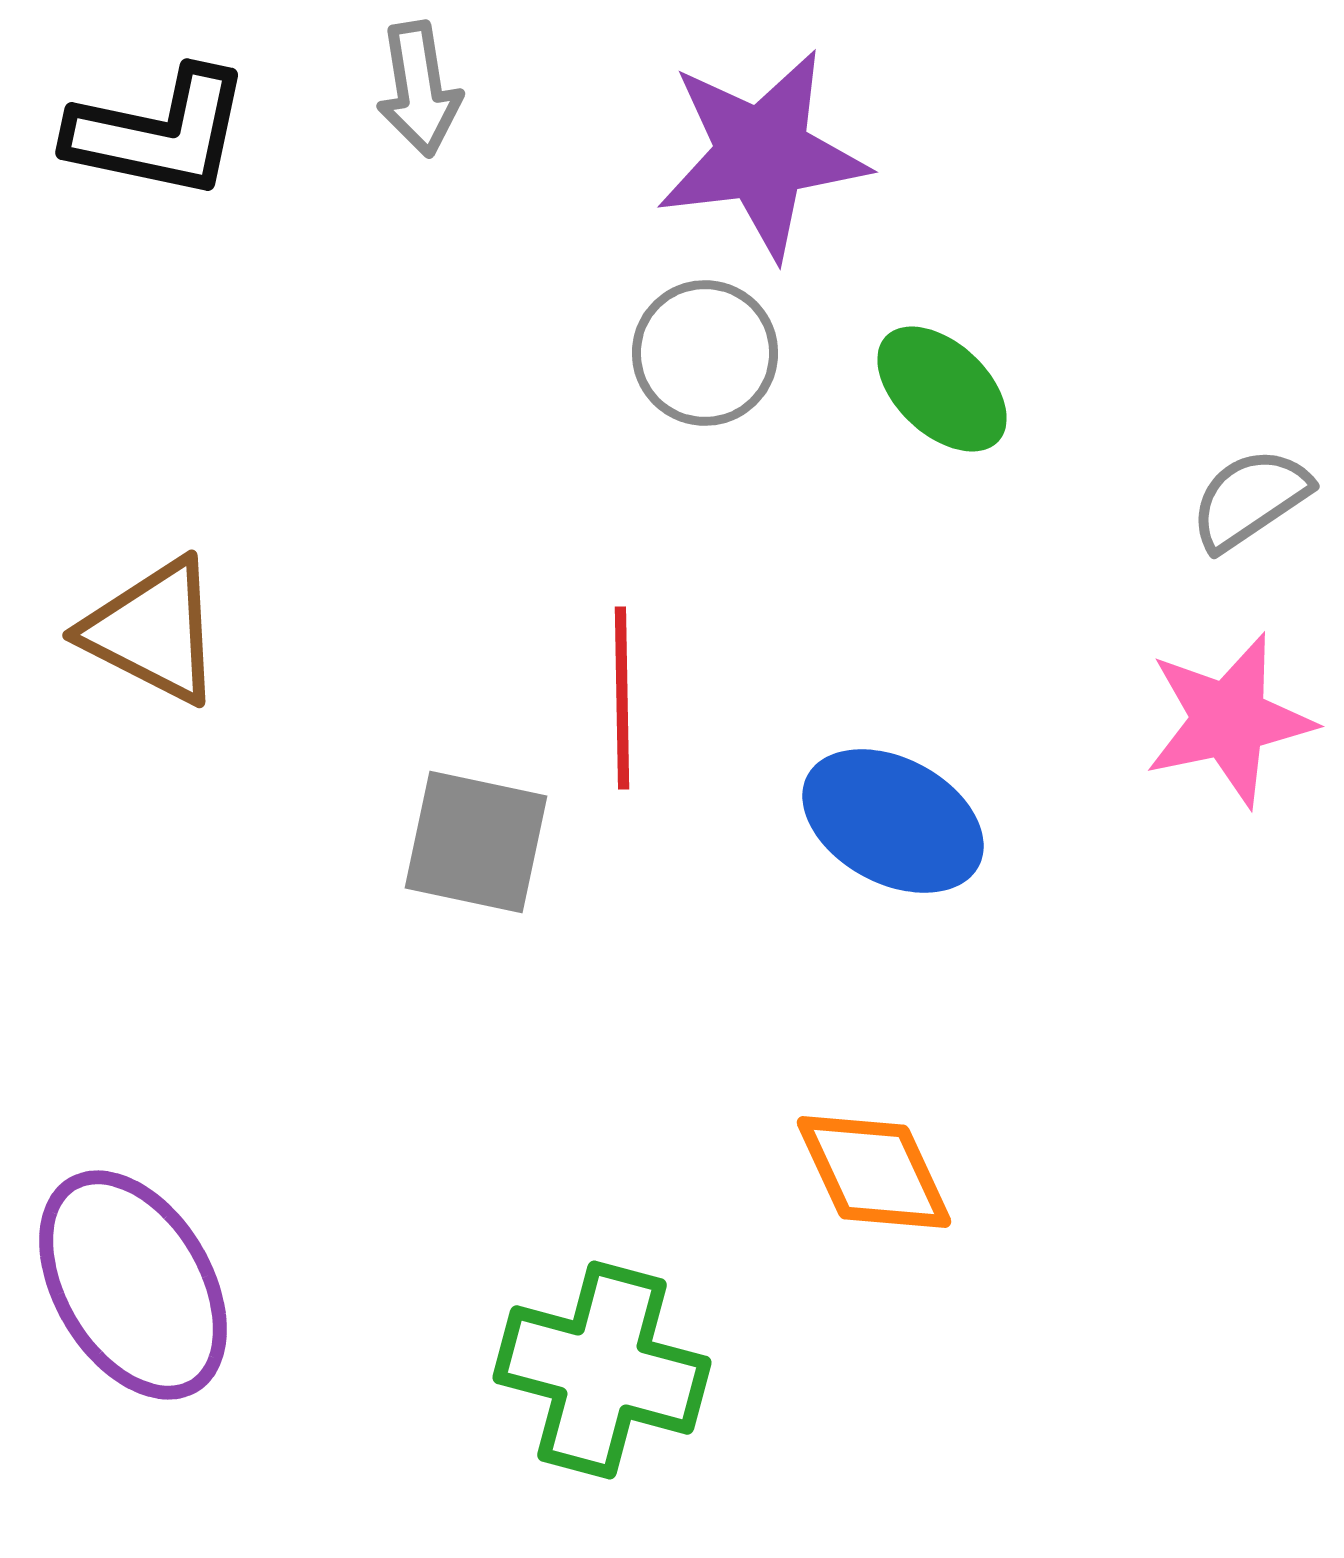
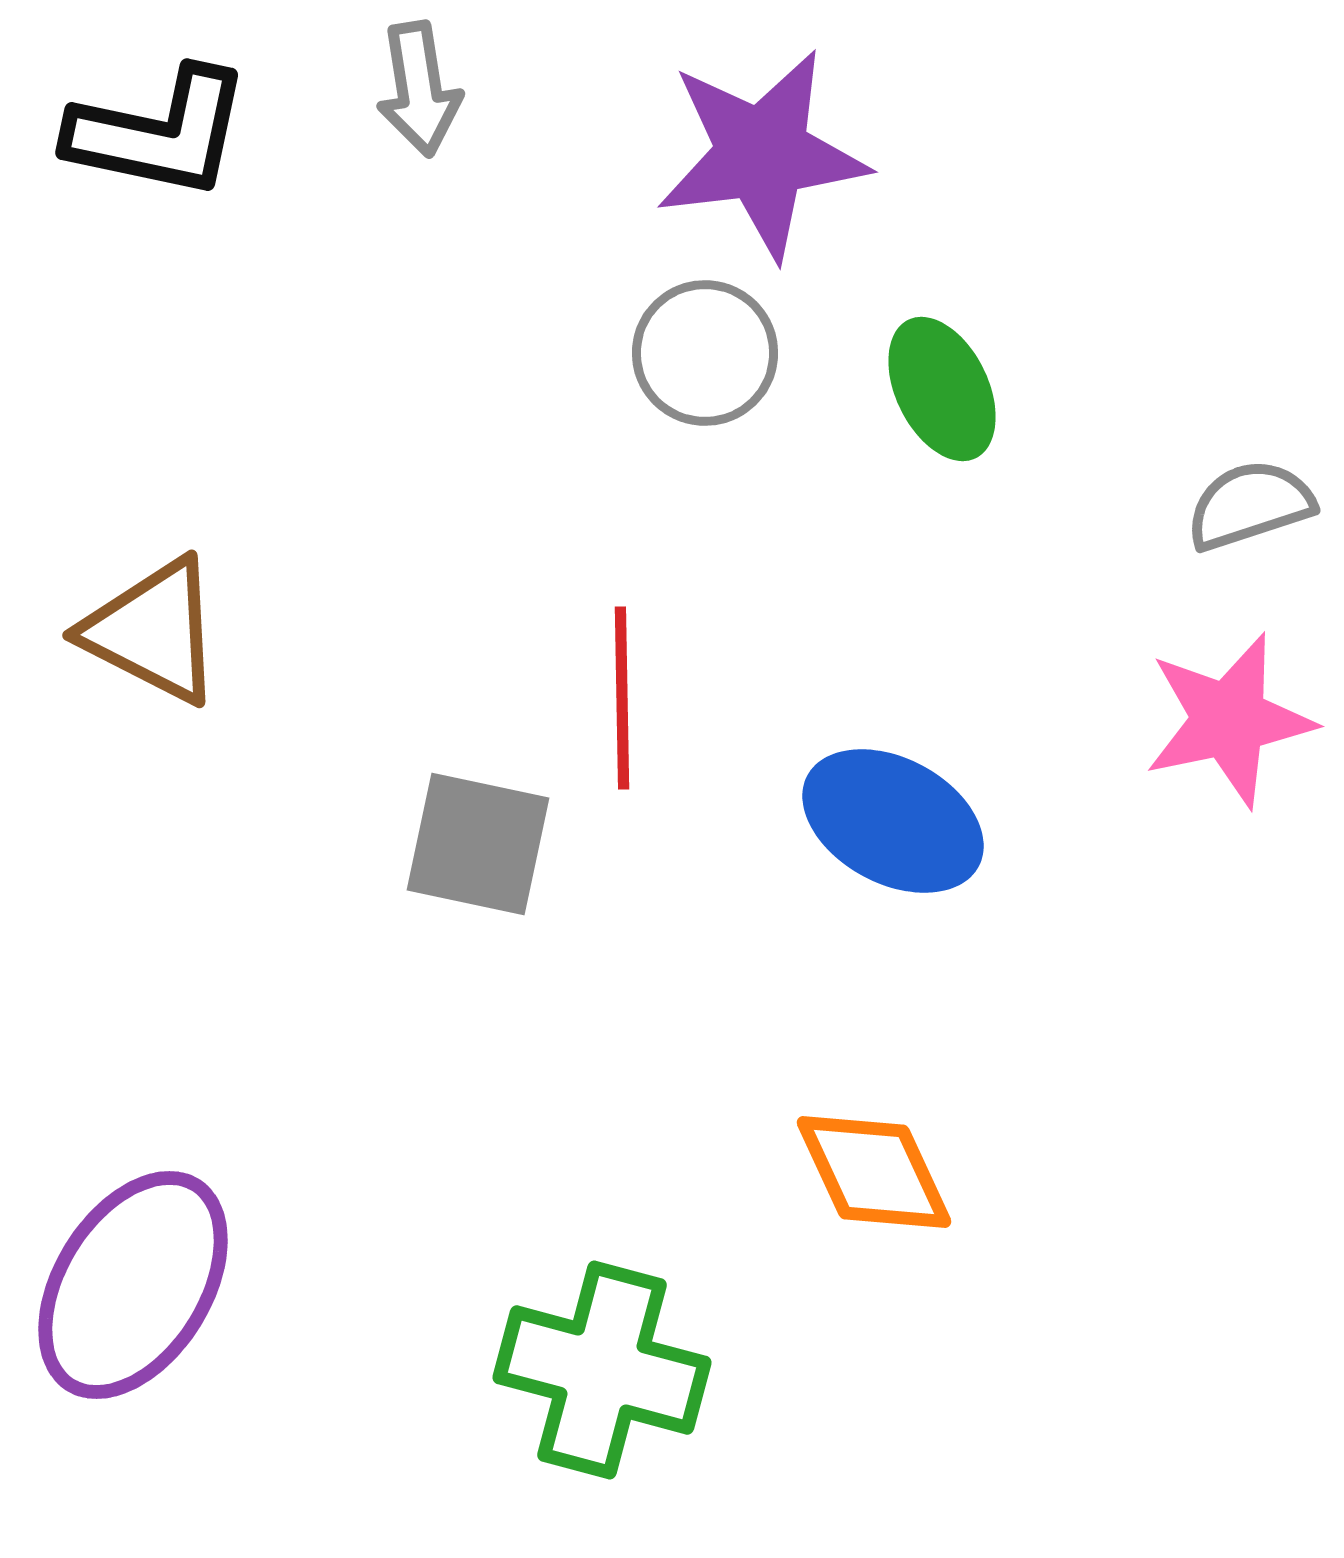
green ellipse: rotated 21 degrees clockwise
gray semicircle: moved 6 px down; rotated 16 degrees clockwise
gray square: moved 2 px right, 2 px down
purple ellipse: rotated 63 degrees clockwise
